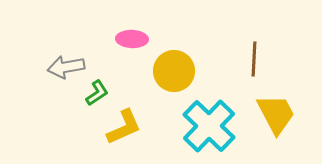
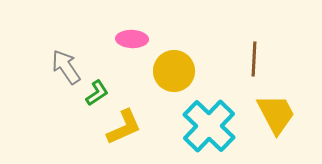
gray arrow: rotated 66 degrees clockwise
